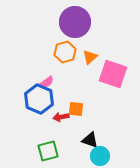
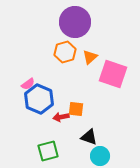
pink semicircle: moved 19 px left, 2 px down
black triangle: moved 1 px left, 3 px up
